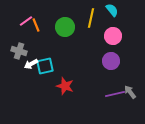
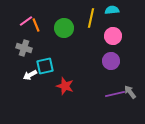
cyan semicircle: rotated 56 degrees counterclockwise
green circle: moved 1 px left, 1 px down
gray cross: moved 5 px right, 3 px up
white arrow: moved 1 px left, 11 px down
